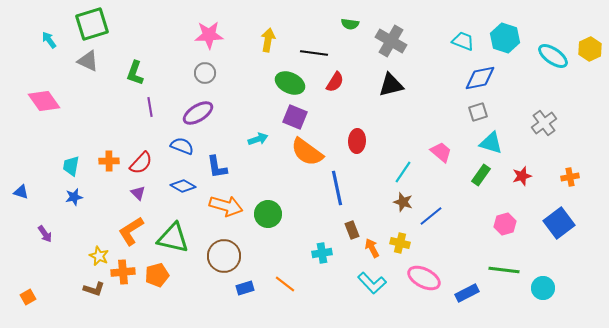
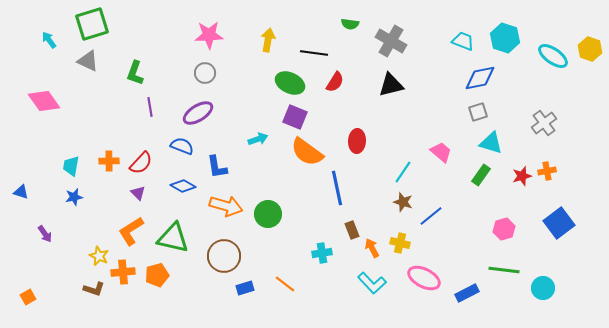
yellow hexagon at (590, 49): rotated 15 degrees counterclockwise
orange cross at (570, 177): moved 23 px left, 6 px up
pink hexagon at (505, 224): moved 1 px left, 5 px down
